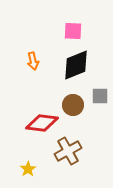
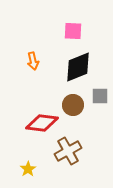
black diamond: moved 2 px right, 2 px down
